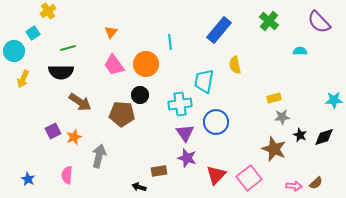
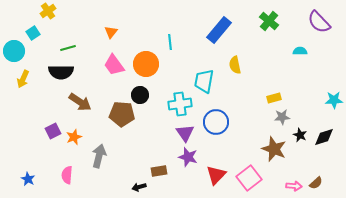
purple star: moved 1 px right, 1 px up
black arrow: rotated 32 degrees counterclockwise
